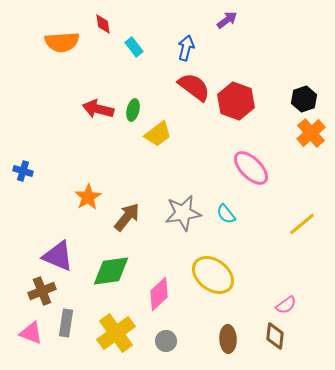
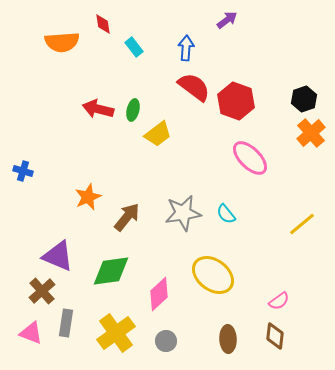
blue arrow: rotated 10 degrees counterclockwise
pink ellipse: moved 1 px left, 10 px up
orange star: rotated 8 degrees clockwise
brown cross: rotated 20 degrees counterclockwise
pink semicircle: moved 7 px left, 4 px up
